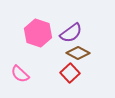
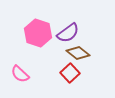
purple semicircle: moved 3 px left
brown diamond: rotated 10 degrees clockwise
